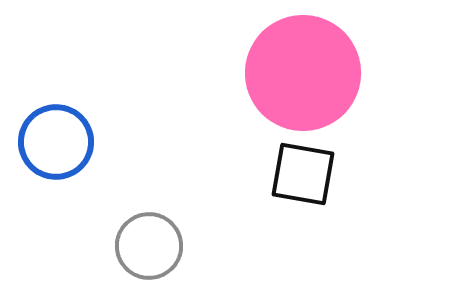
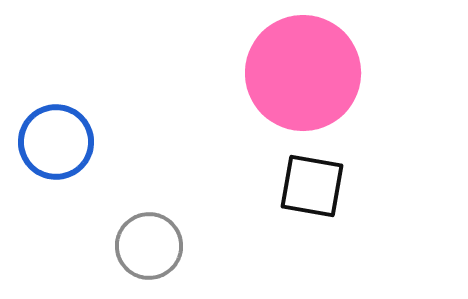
black square: moved 9 px right, 12 px down
